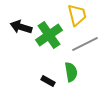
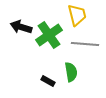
gray line: rotated 32 degrees clockwise
